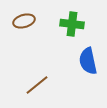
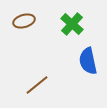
green cross: rotated 35 degrees clockwise
